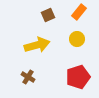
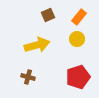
orange rectangle: moved 5 px down
brown cross: rotated 16 degrees counterclockwise
